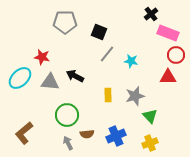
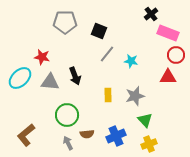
black square: moved 1 px up
black arrow: rotated 138 degrees counterclockwise
green triangle: moved 5 px left, 4 px down
brown L-shape: moved 2 px right, 2 px down
yellow cross: moved 1 px left, 1 px down
